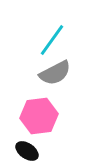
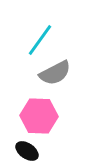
cyan line: moved 12 px left
pink hexagon: rotated 9 degrees clockwise
